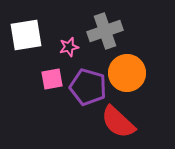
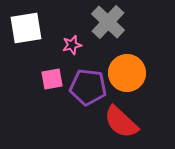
gray cross: moved 3 px right, 9 px up; rotated 28 degrees counterclockwise
white square: moved 7 px up
pink star: moved 3 px right, 2 px up
purple pentagon: rotated 9 degrees counterclockwise
red semicircle: moved 3 px right
